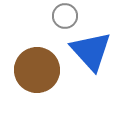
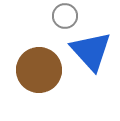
brown circle: moved 2 px right
